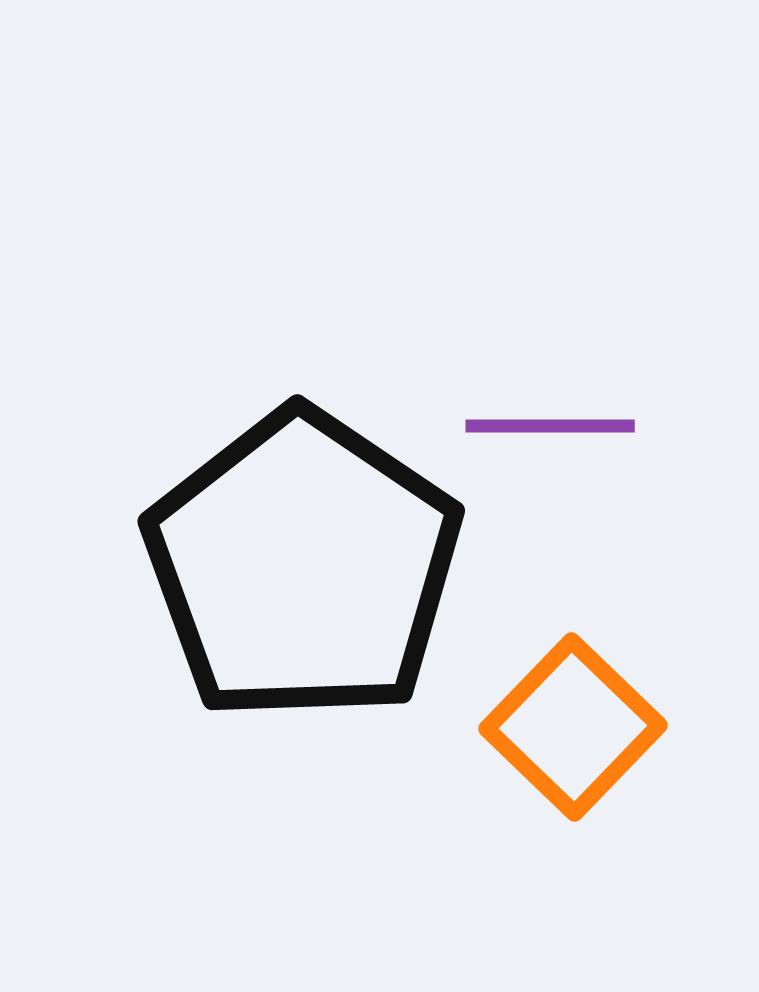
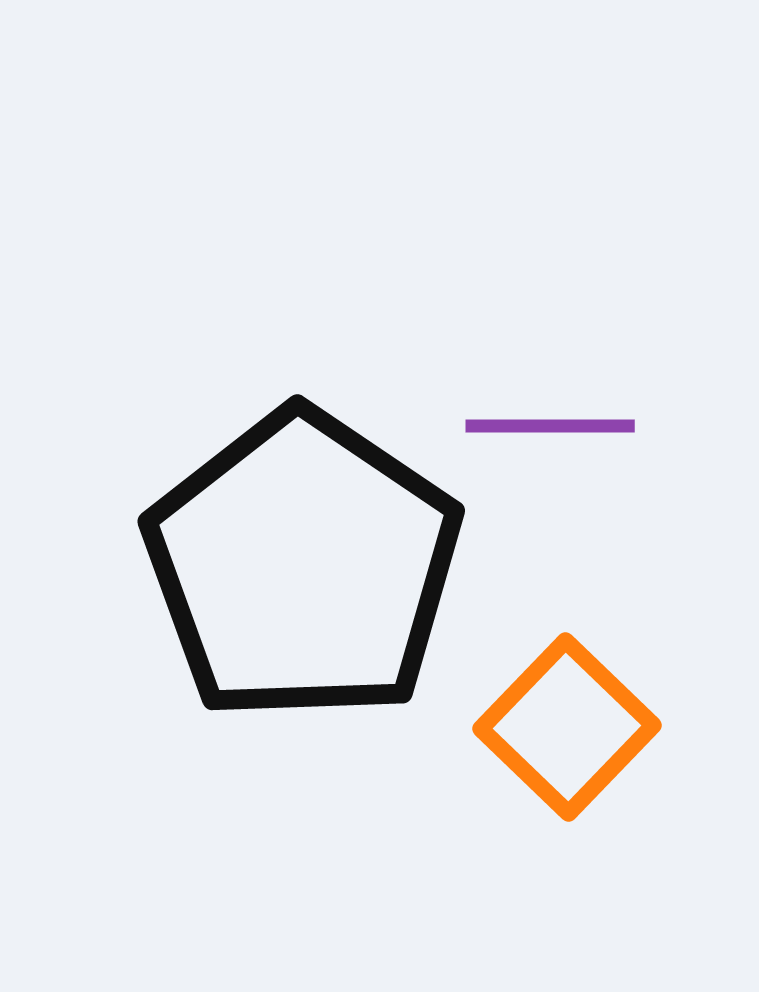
orange square: moved 6 px left
